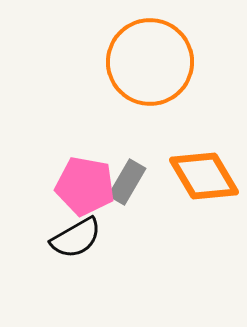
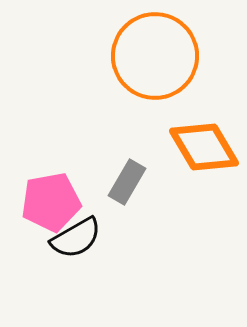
orange circle: moved 5 px right, 6 px up
orange diamond: moved 29 px up
pink pentagon: moved 34 px left, 16 px down; rotated 20 degrees counterclockwise
